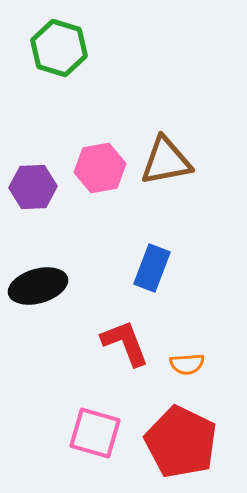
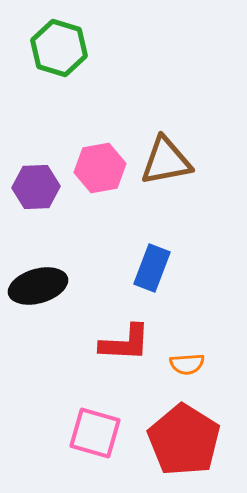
purple hexagon: moved 3 px right
red L-shape: rotated 114 degrees clockwise
red pentagon: moved 3 px right, 2 px up; rotated 6 degrees clockwise
